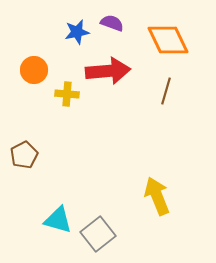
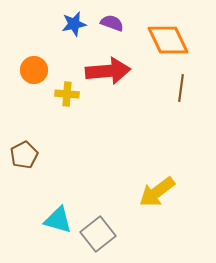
blue star: moved 3 px left, 8 px up
brown line: moved 15 px right, 3 px up; rotated 8 degrees counterclockwise
yellow arrow: moved 4 px up; rotated 105 degrees counterclockwise
